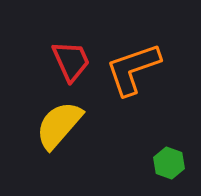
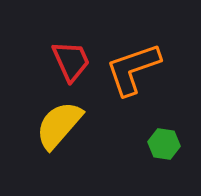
green hexagon: moved 5 px left, 19 px up; rotated 12 degrees counterclockwise
